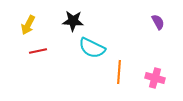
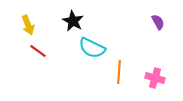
black star: rotated 25 degrees clockwise
yellow arrow: rotated 48 degrees counterclockwise
red line: rotated 48 degrees clockwise
